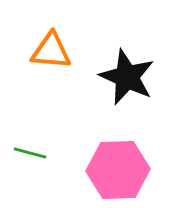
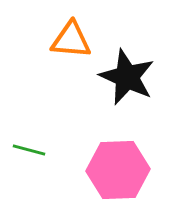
orange triangle: moved 20 px right, 11 px up
green line: moved 1 px left, 3 px up
